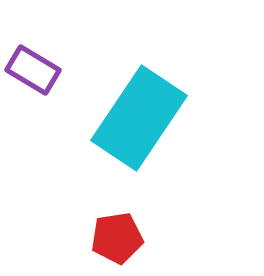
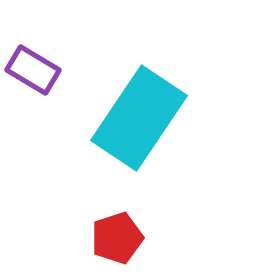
red pentagon: rotated 9 degrees counterclockwise
